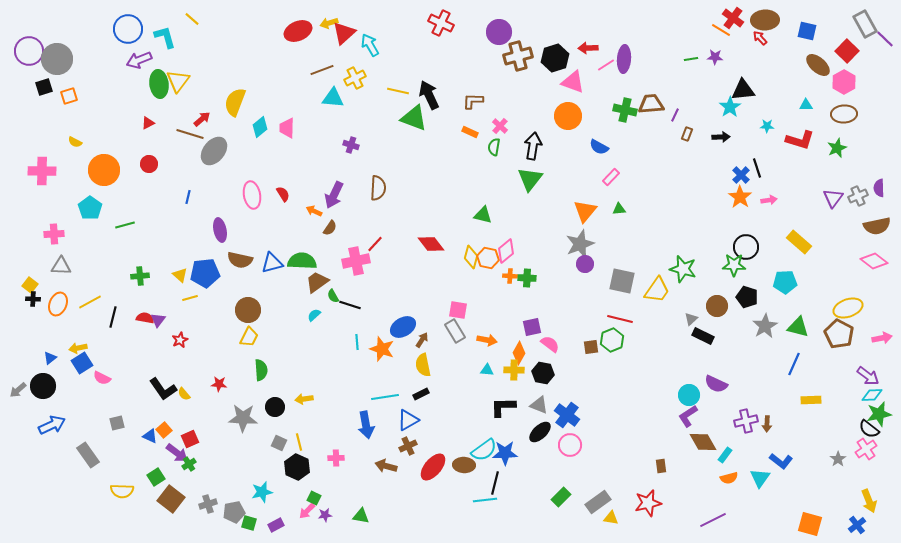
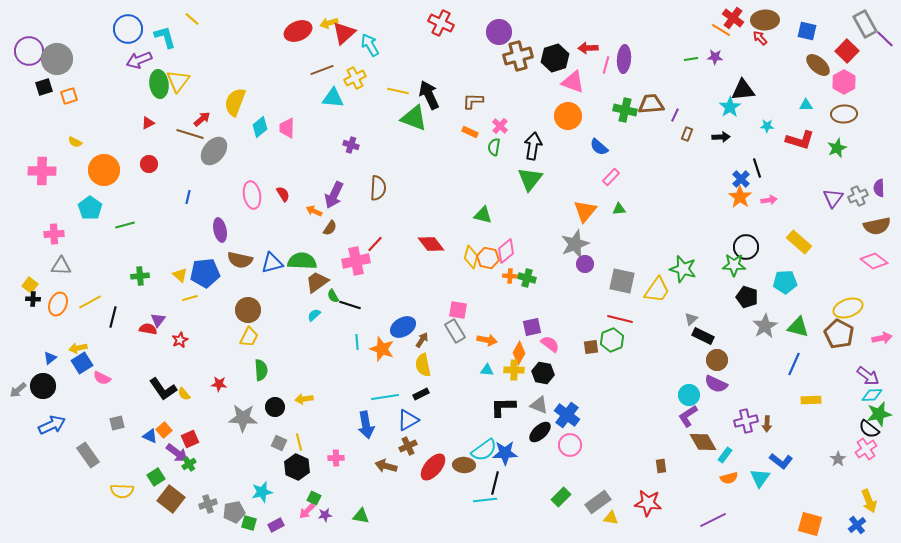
pink line at (606, 65): rotated 42 degrees counterclockwise
blue semicircle at (599, 147): rotated 12 degrees clockwise
blue cross at (741, 175): moved 4 px down
gray star at (580, 244): moved 5 px left
green cross at (527, 278): rotated 12 degrees clockwise
brown circle at (717, 306): moved 54 px down
red semicircle at (145, 318): moved 3 px right, 11 px down
red star at (648, 503): rotated 20 degrees clockwise
